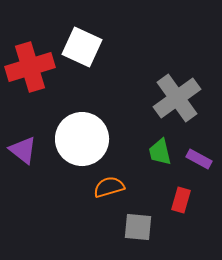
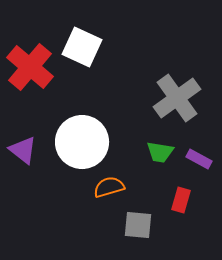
red cross: rotated 33 degrees counterclockwise
white circle: moved 3 px down
green trapezoid: rotated 68 degrees counterclockwise
gray square: moved 2 px up
